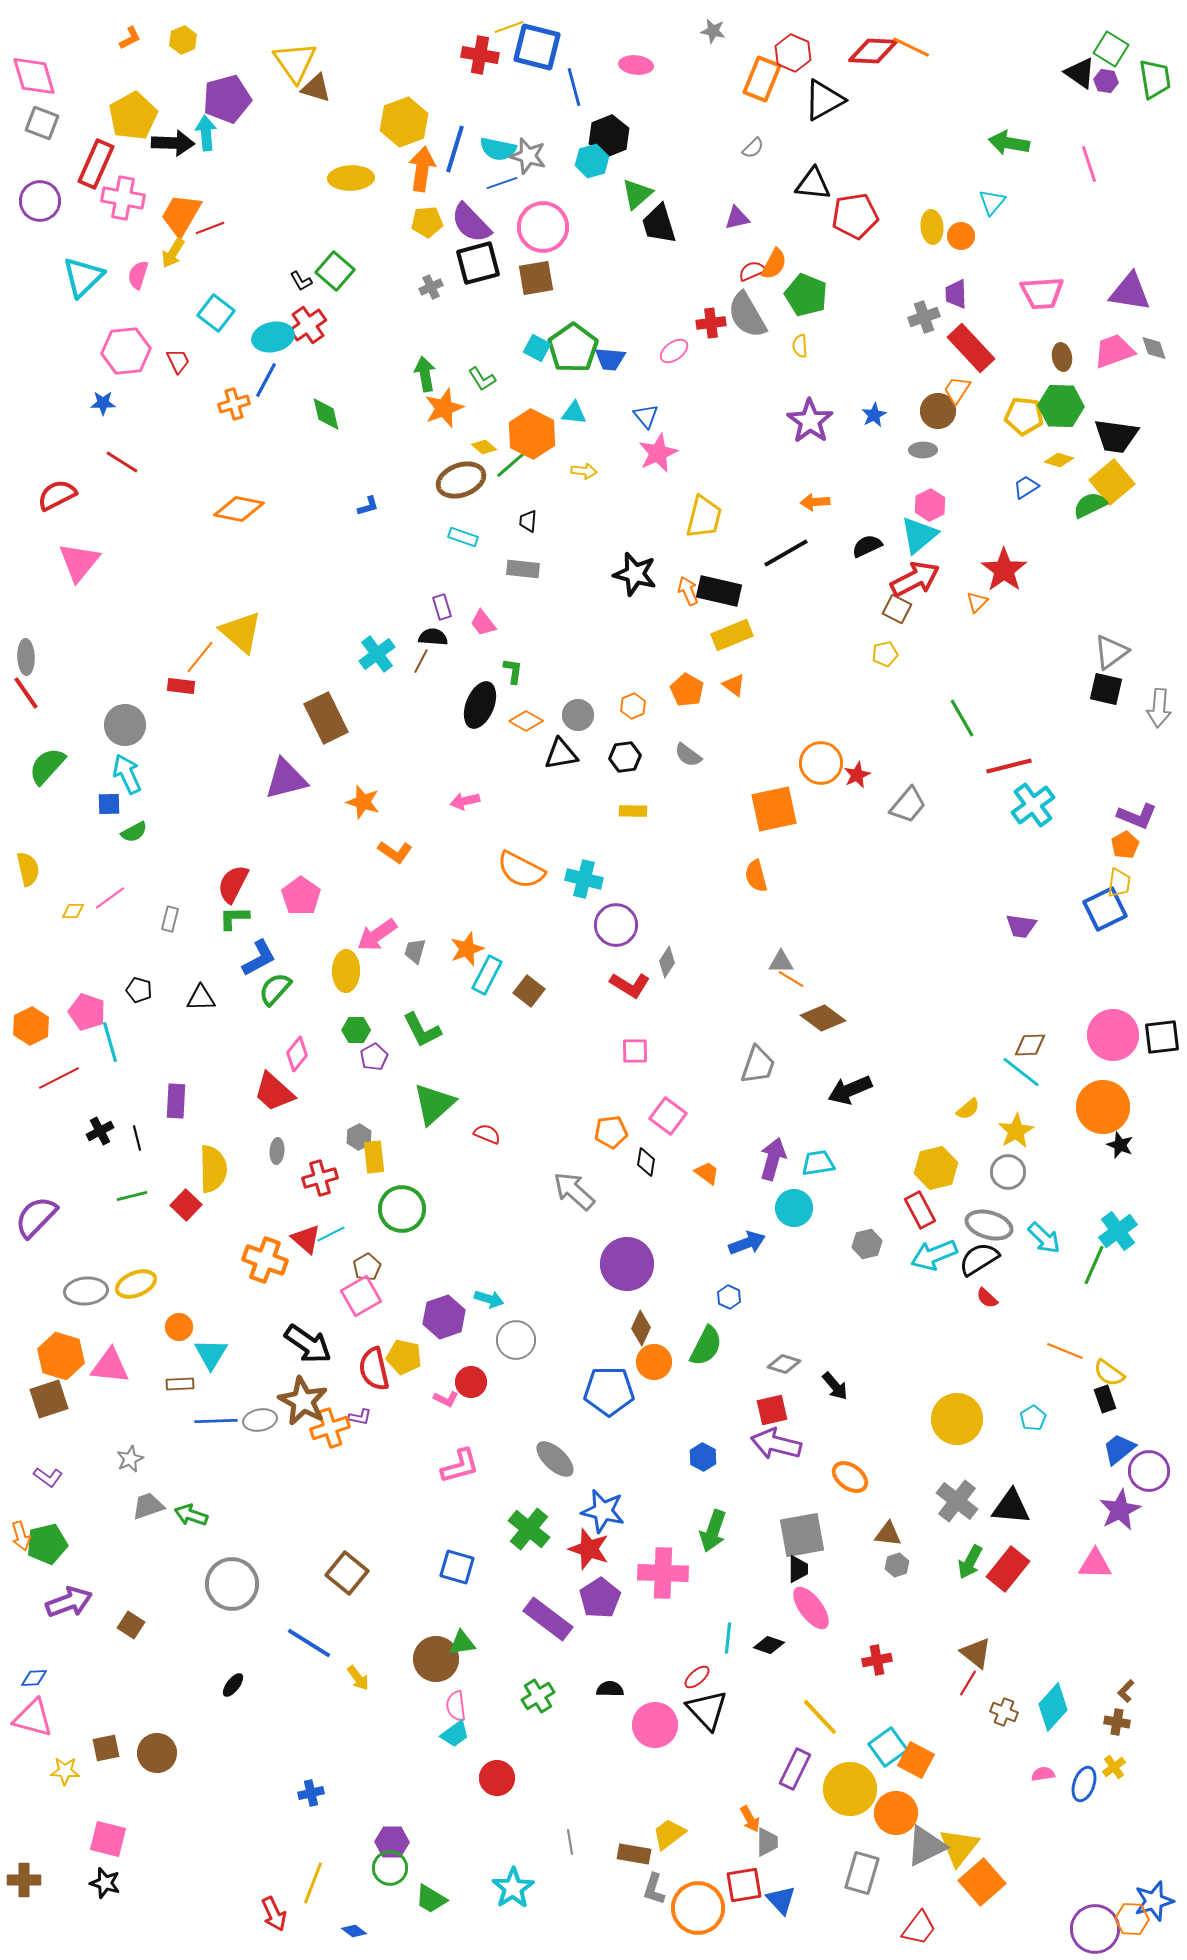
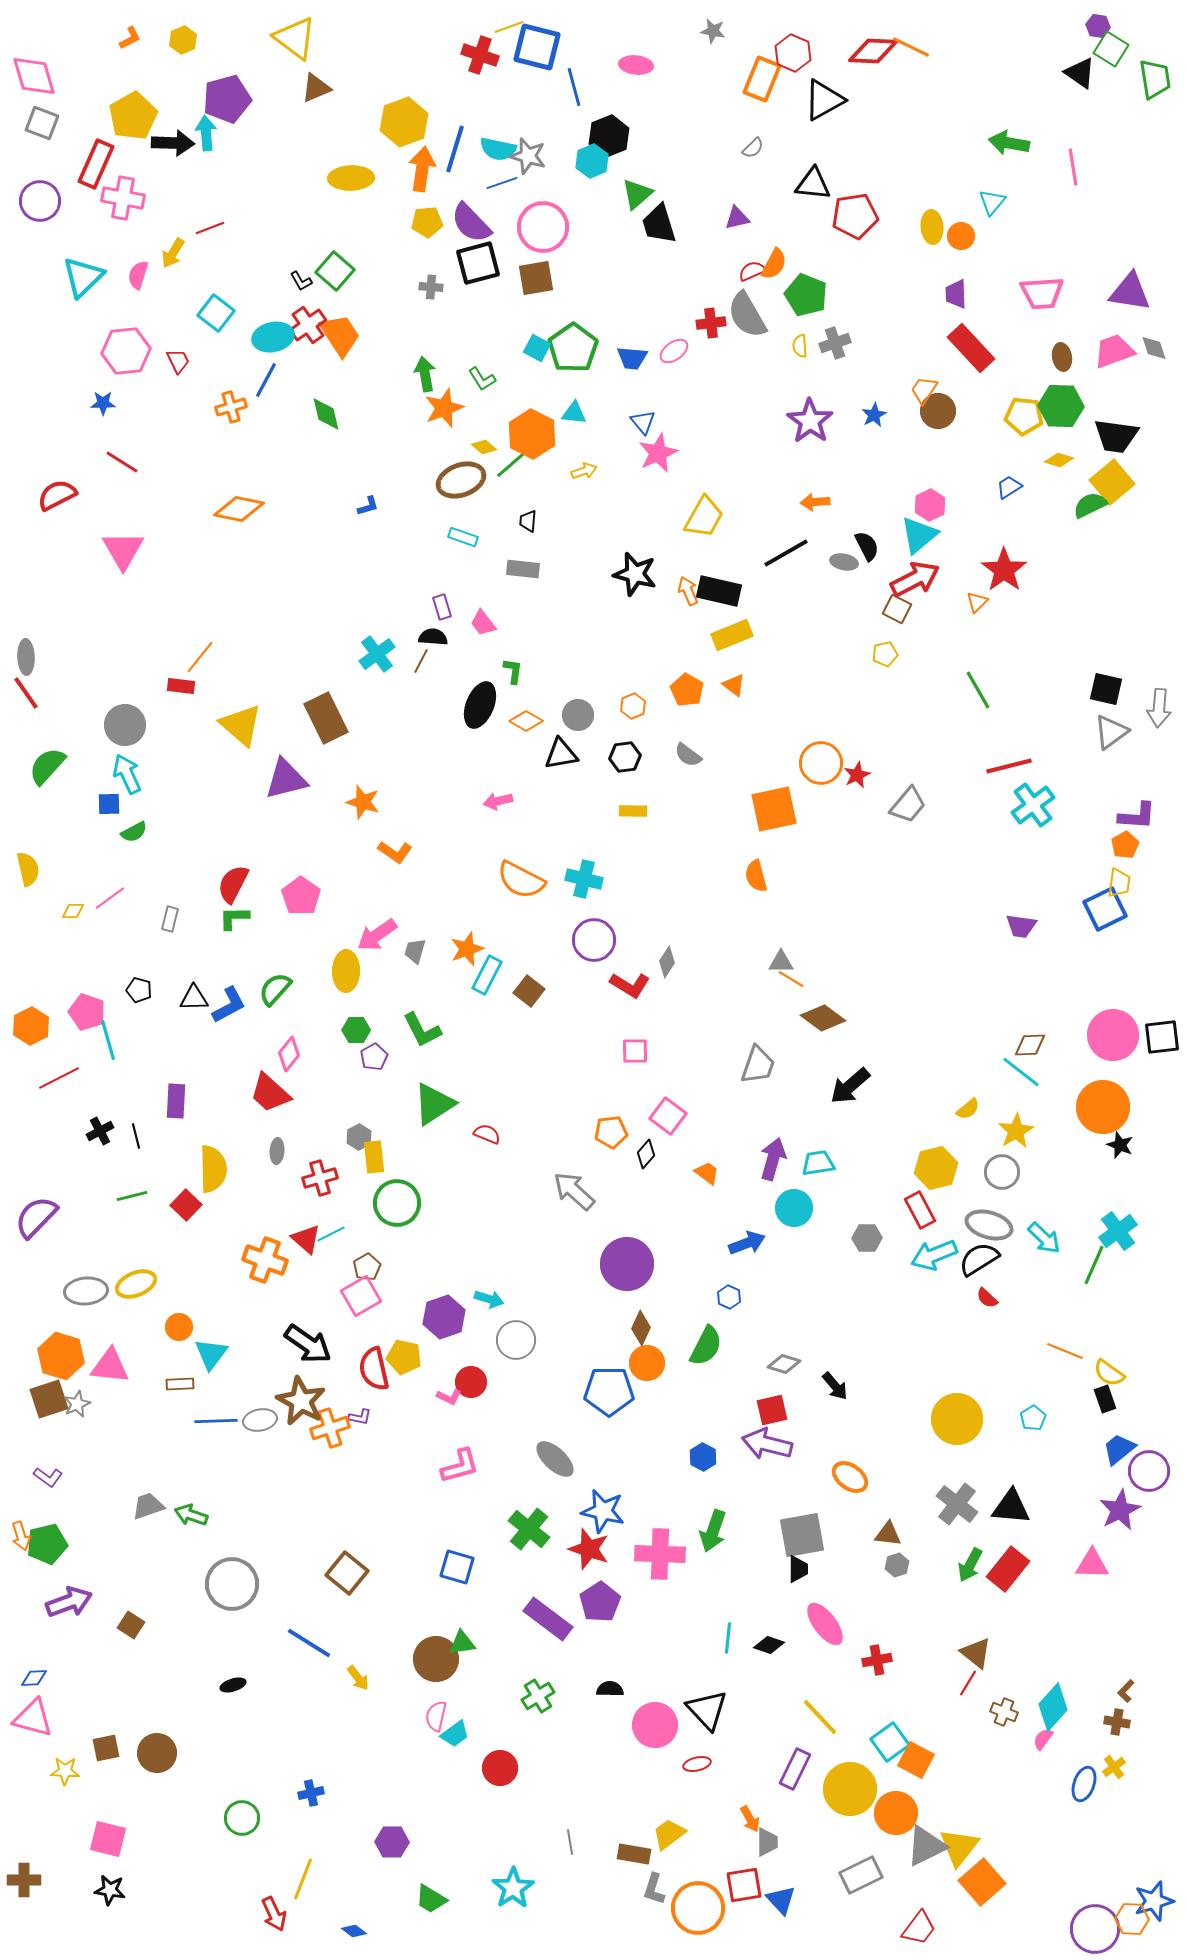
red cross at (480, 55): rotated 9 degrees clockwise
yellow triangle at (295, 62): moved 24 px up; rotated 18 degrees counterclockwise
purple hexagon at (1106, 81): moved 8 px left, 55 px up
brown triangle at (316, 88): rotated 40 degrees counterclockwise
cyan hexagon at (592, 161): rotated 8 degrees counterclockwise
pink line at (1089, 164): moved 16 px left, 3 px down; rotated 9 degrees clockwise
orange trapezoid at (181, 215): moved 159 px right, 120 px down; rotated 117 degrees clockwise
gray cross at (431, 287): rotated 30 degrees clockwise
gray cross at (924, 317): moved 89 px left, 26 px down
blue trapezoid at (610, 359): moved 22 px right, 1 px up
orange trapezoid at (957, 390): moved 33 px left
orange cross at (234, 404): moved 3 px left, 3 px down
blue triangle at (646, 416): moved 3 px left, 6 px down
gray ellipse at (923, 450): moved 79 px left, 112 px down; rotated 12 degrees clockwise
yellow arrow at (584, 471): rotated 25 degrees counterclockwise
blue trapezoid at (1026, 487): moved 17 px left
yellow trapezoid at (704, 517): rotated 15 degrees clockwise
black semicircle at (867, 546): rotated 88 degrees clockwise
pink triangle at (79, 562): moved 44 px right, 12 px up; rotated 9 degrees counterclockwise
yellow triangle at (241, 632): moved 93 px down
gray triangle at (1111, 652): moved 80 px down
green line at (962, 718): moved 16 px right, 28 px up
pink arrow at (465, 801): moved 33 px right
purple L-shape at (1137, 816): rotated 18 degrees counterclockwise
orange semicircle at (521, 870): moved 10 px down
purple circle at (616, 925): moved 22 px left, 15 px down
blue L-shape at (259, 958): moved 30 px left, 47 px down
black triangle at (201, 998): moved 7 px left
cyan line at (110, 1042): moved 2 px left, 2 px up
pink diamond at (297, 1054): moved 8 px left
black arrow at (850, 1090): moved 4 px up; rotated 18 degrees counterclockwise
red trapezoid at (274, 1092): moved 4 px left, 1 px down
green triangle at (434, 1104): rotated 9 degrees clockwise
black line at (137, 1138): moved 1 px left, 2 px up
black diamond at (646, 1162): moved 8 px up; rotated 32 degrees clockwise
gray circle at (1008, 1172): moved 6 px left
green circle at (402, 1209): moved 5 px left, 6 px up
gray hexagon at (867, 1244): moved 6 px up; rotated 12 degrees clockwise
cyan triangle at (211, 1354): rotated 6 degrees clockwise
orange circle at (654, 1362): moved 7 px left, 1 px down
pink L-shape at (446, 1399): moved 3 px right, 2 px up
brown star at (303, 1401): moved 2 px left
purple arrow at (776, 1444): moved 9 px left
gray star at (130, 1459): moved 53 px left, 55 px up
gray cross at (957, 1501): moved 3 px down
green arrow at (970, 1562): moved 3 px down
pink triangle at (1095, 1564): moved 3 px left
pink cross at (663, 1573): moved 3 px left, 19 px up
purple pentagon at (600, 1598): moved 4 px down
pink ellipse at (811, 1608): moved 14 px right, 16 px down
red ellipse at (697, 1677): moved 87 px down; rotated 28 degrees clockwise
black ellipse at (233, 1685): rotated 35 degrees clockwise
pink semicircle at (456, 1706): moved 20 px left, 10 px down; rotated 20 degrees clockwise
cyan square at (888, 1747): moved 2 px right, 5 px up
pink semicircle at (1043, 1774): moved 35 px up; rotated 45 degrees counterclockwise
red circle at (497, 1778): moved 3 px right, 10 px up
green circle at (390, 1868): moved 148 px left, 50 px up
gray rectangle at (862, 1873): moved 1 px left, 2 px down; rotated 48 degrees clockwise
black star at (105, 1883): moved 5 px right, 7 px down; rotated 8 degrees counterclockwise
yellow line at (313, 1883): moved 10 px left, 4 px up
